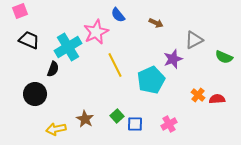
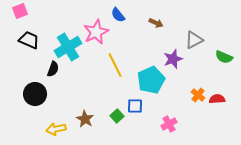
blue square: moved 18 px up
